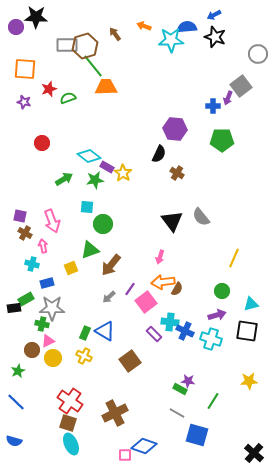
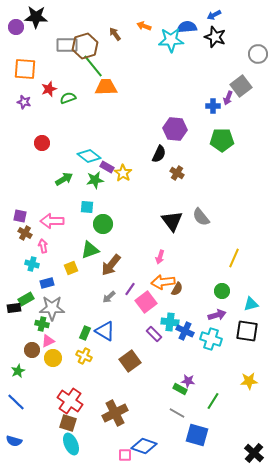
pink arrow at (52, 221): rotated 110 degrees clockwise
